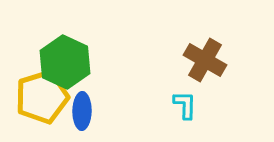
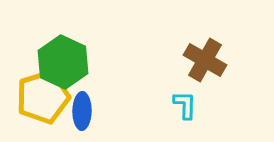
green hexagon: moved 2 px left
yellow pentagon: moved 1 px right
